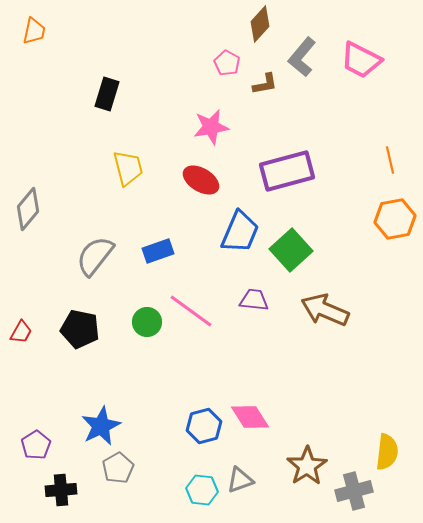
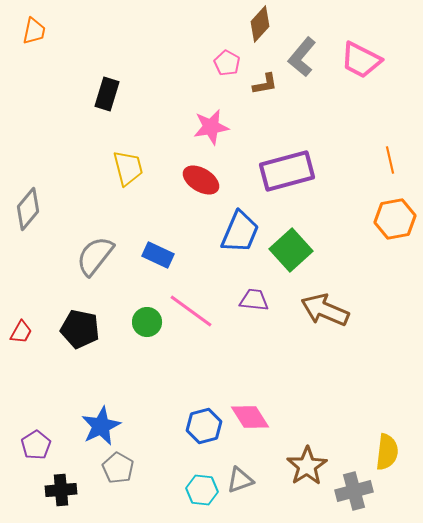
blue rectangle: moved 4 px down; rotated 44 degrees clockwise
gray pentagon: rotated 12 degrees counterclockwise
